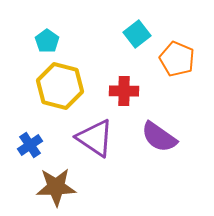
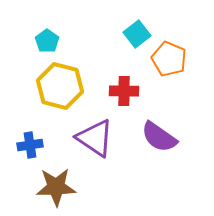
orange pentagon: moved 8 px left
blue cross: rotated 25 degrees clockwise
